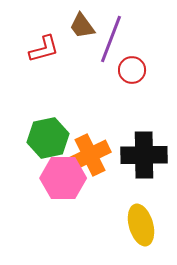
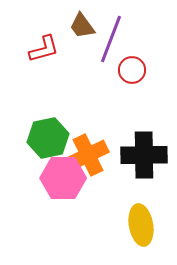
orange cross: moved 2 px left
yellow ellipse: rotated 6 degrees clockwise
